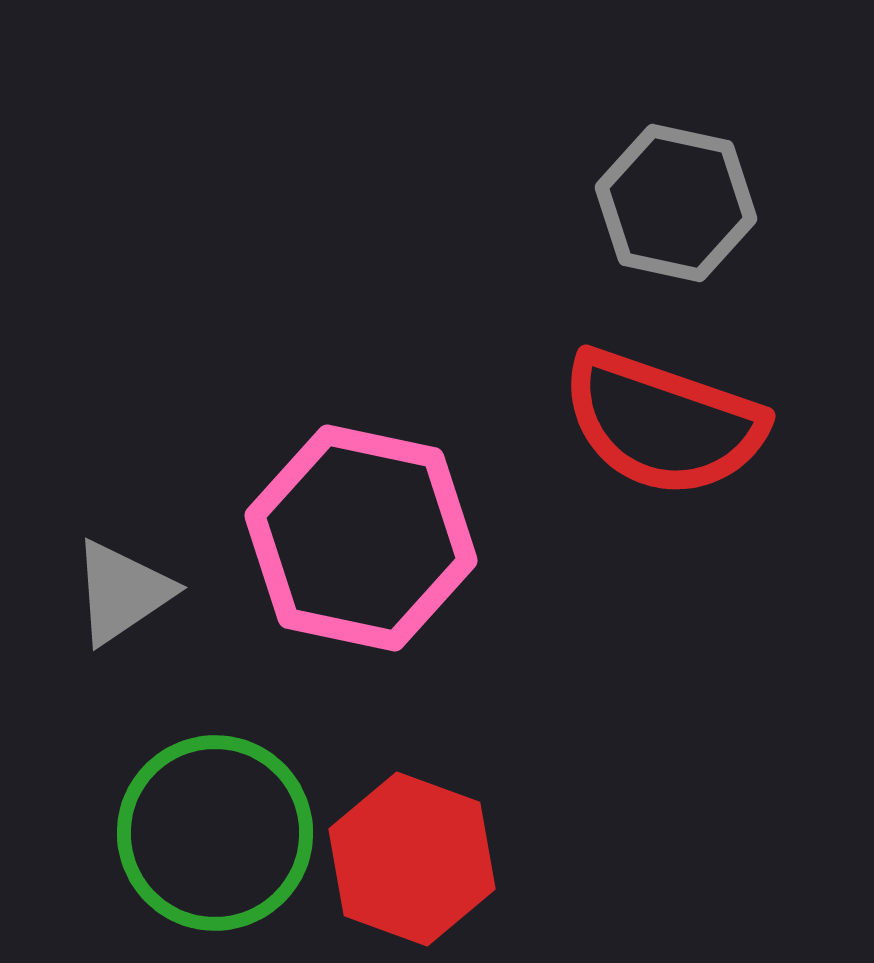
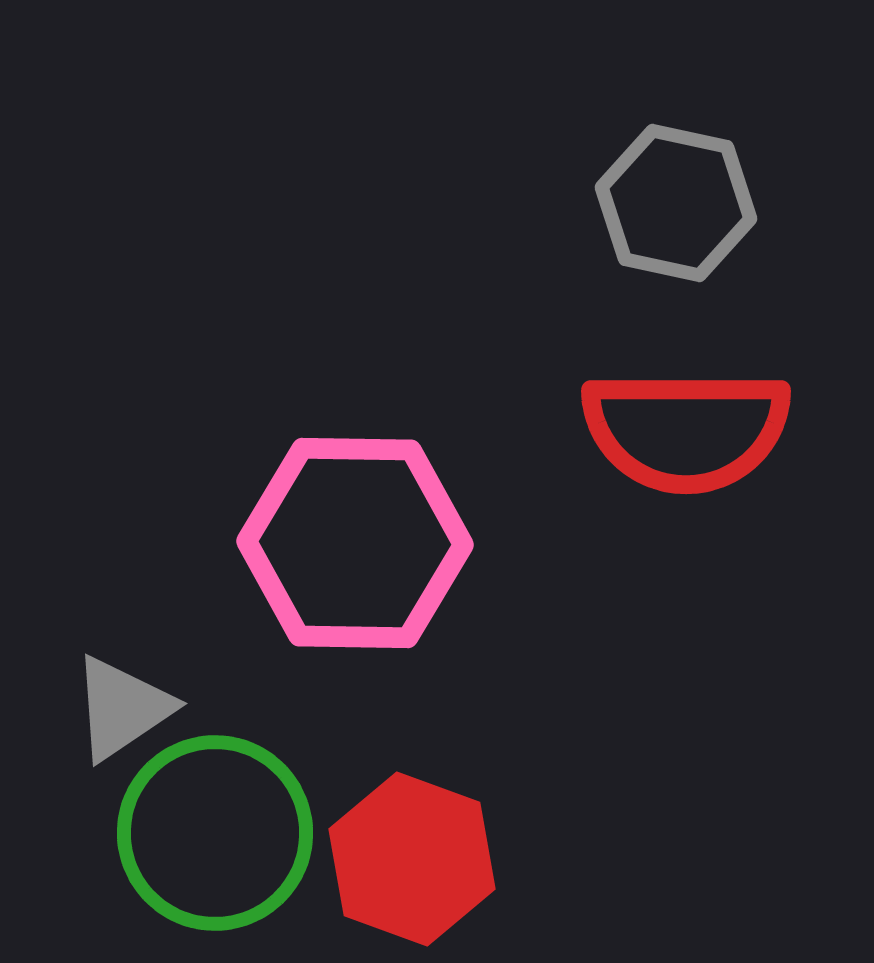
red semicircle: moved 23 px right, 7 px down; rotated 19 degrees counterclockwise
pink hexagon: moved 6 px left, 5 px down; rotated 11 degrees counterclockwise
gray triangle: moved 116 px down
